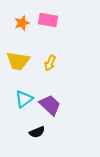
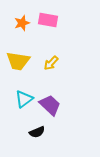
yellow arrow: moved 1 px right; rotated 21 degrees clockwise
